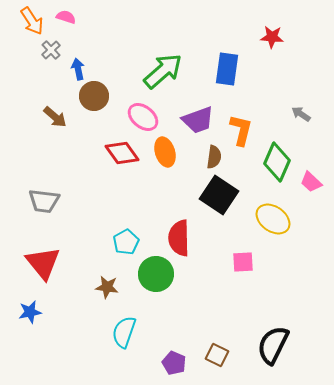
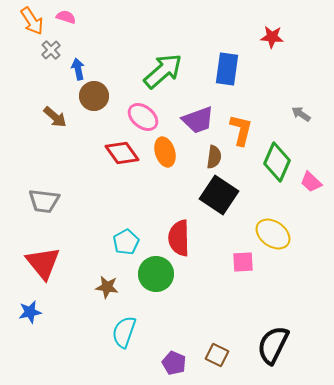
yellow ellipse: moved 15 px down
